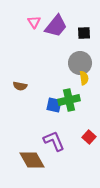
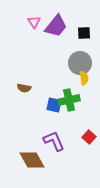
brown semicircle: moved 4 px right, 2 px down
